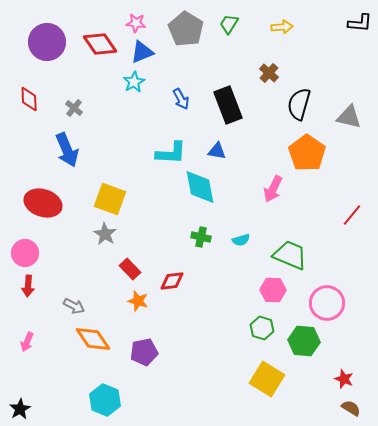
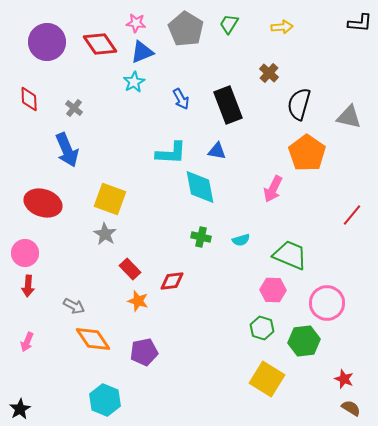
green hexagon at (304, 341): rotated 12 degrees counterclockwise
